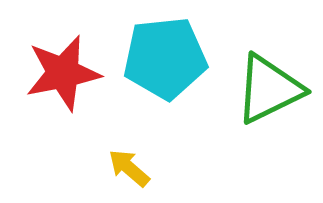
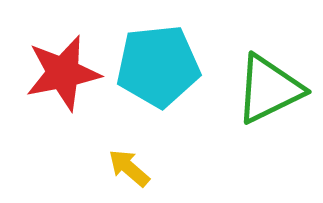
cyan pentagon: moved 7 px left, 8 px down
